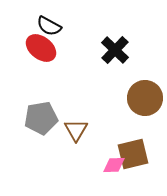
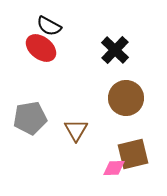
brown circle: moved 19 px left
gray pentagon: moved 11 px left
pink diamond: moved 3 px down
